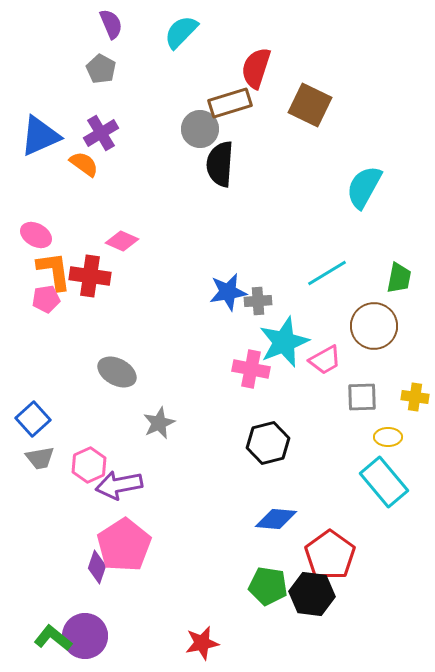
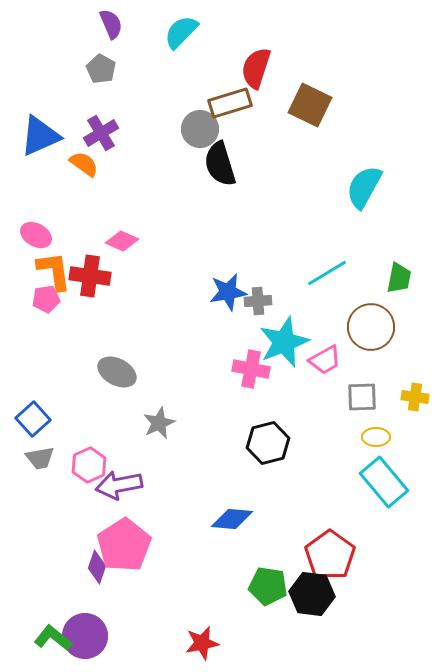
black semicircle at (220, 164): rotated 21 degrees counterclockwise
brown circle at (374, 326): moved 3 px left, 1 px down
yellow ellipse at (388, 437): moved 12 px left
blue diamond at (276, 519): moved 44 px left
